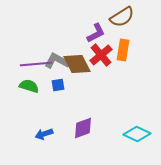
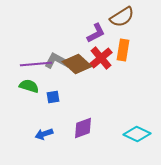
red cross: moved 3 px down
brown diamond: rotated 20 degrees counterclockwise
blue square: moved 5 px left, 12 px down
